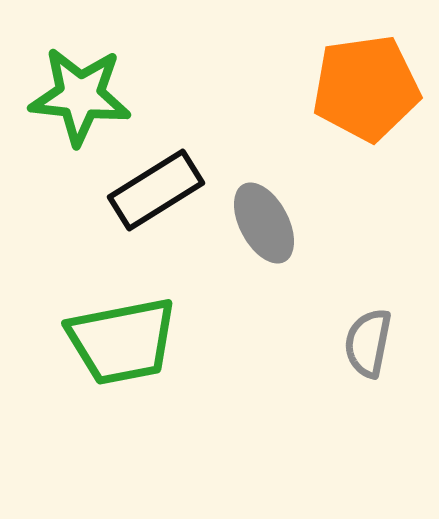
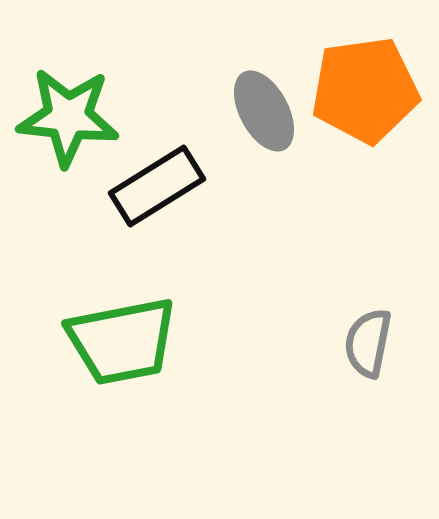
orange pentagon: moved 1 px left, 2 px down
green star: moved 12 px left, 21 px down
black rectangle: moved 1 px right, 4 px up
gray ellipse: moved 112 px up
